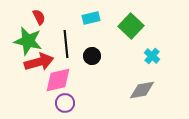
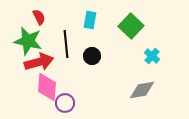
cyan rectangle: moved 1 px left, 2 px down; rotated 66 degrees counterclockwise
pink diamond: moved 11 px left, 7 px down; rotated 72 degrees counterclockwise
